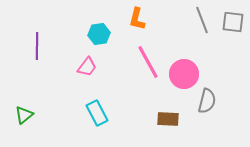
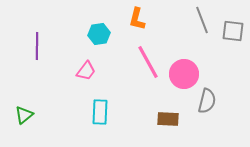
gray square: moved 9 px down
pink trapezoid: moved 1 px left, 4 px down
cyan rectangle: moved 3 px right, 1 px up; rotated 30 degrees clockwise
